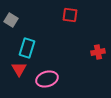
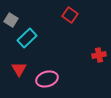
red square: rotated 28 degrees clockwise
cyan rectangle: moved 10 px up; rotated 30 degrees clockwise
red cross: moved 1 px right, 3 px down
